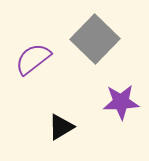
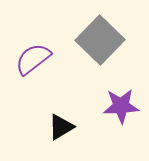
gray square: moved 5 px right, 1 px down
purple star: moved 4 px down
